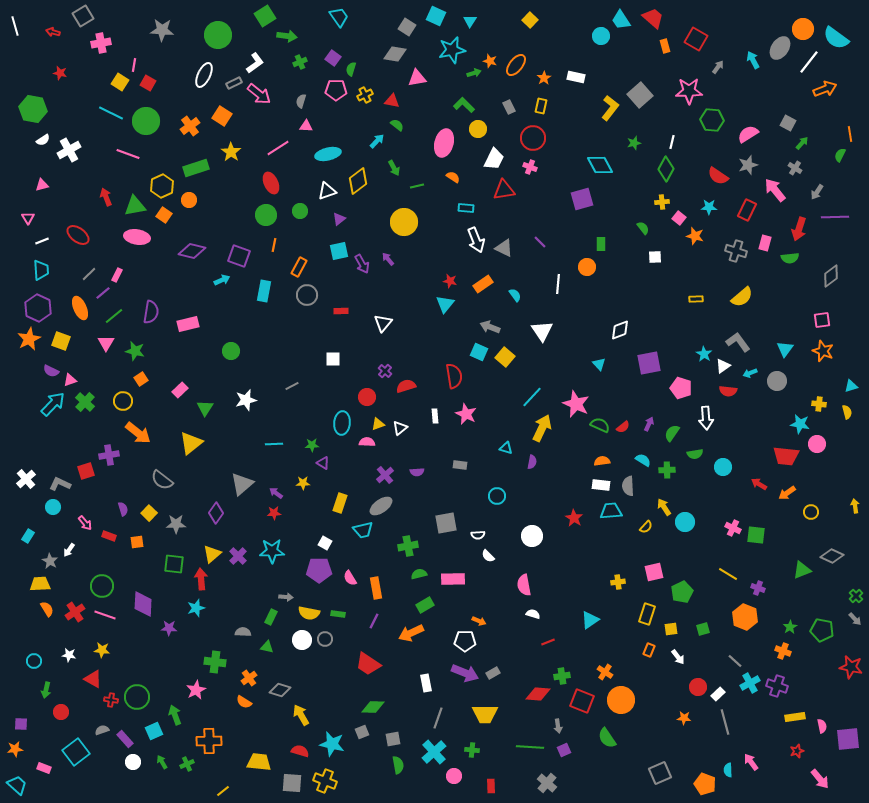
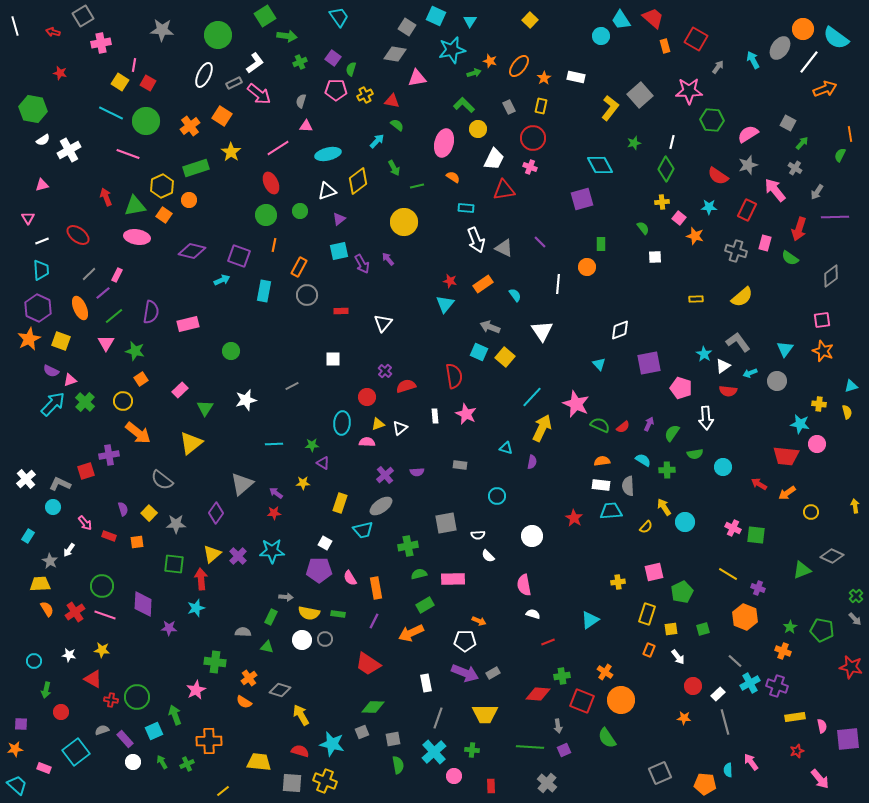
orange ellipse at (516, 65): moved 3 px right, 1 px down
green semicircle at (790, 258): rotated 42 degrees clockwise
red circle at (698, 687): moved 5 px left, 1 px up
orange pentagon at (705, 784): rotated 15 degrees counterclockwise
